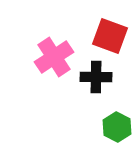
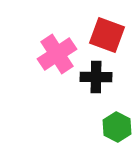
red square: moved 3 px left, 1 px up
pink cross: moved 3 px right, 3 px up
